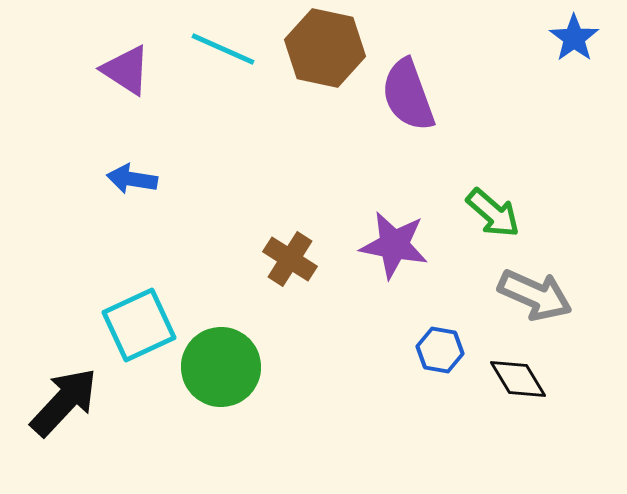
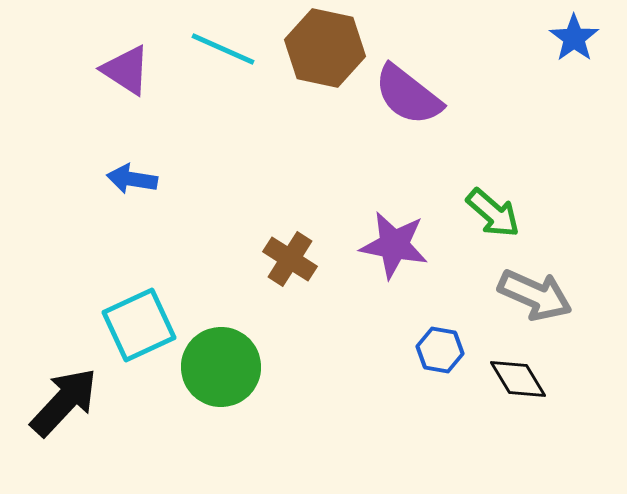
purple semicircle: rotated 32 degrees counterclockwise
